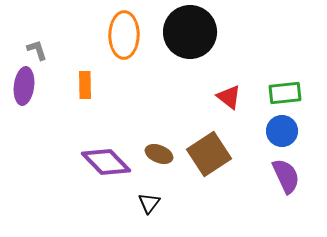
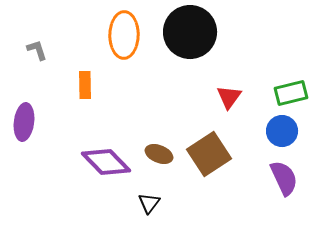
purple ellipse: moved 36 px down
green rectangle: moved 6 px right; rotated 8 degrees counterclockwise
red triangle: rotated 28 degrees clockwise
purple semicircle: moved 2 px left, 2 px down
